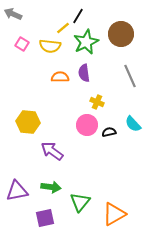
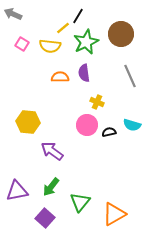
cyan semicircle: moved 1 px left, 1 px down; rotated 30 degrees counterclockwise
green arrow: rotated 120 degrees clockwise
purple square: rotated 36 degrees counterclockwise
